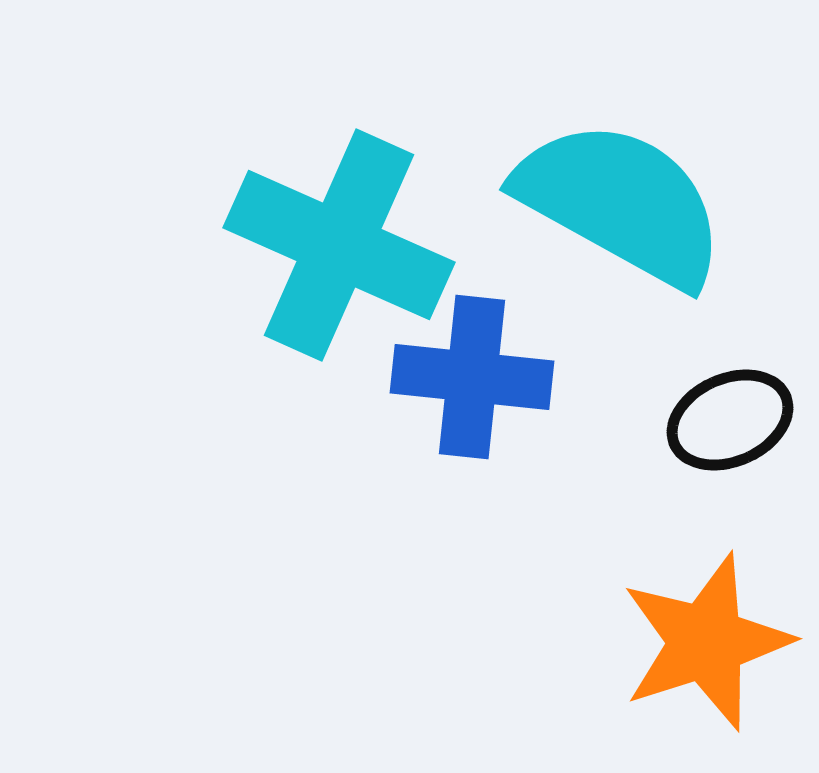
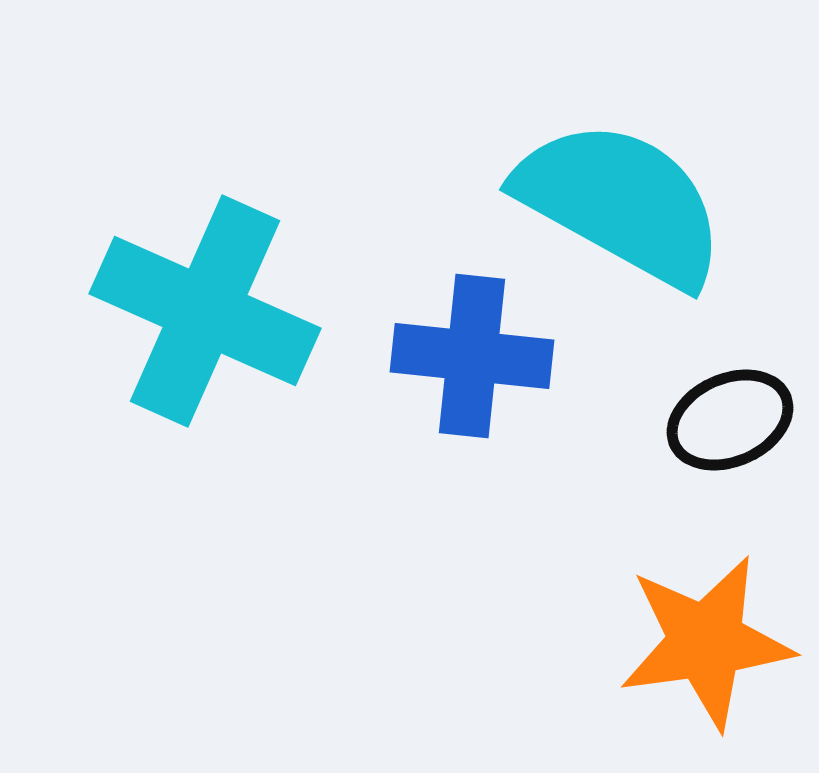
cyan cross: moved 134 px left, 66 px down
blue cross: moved 21 px up
orange star: rotated 10 degrees clockwise
